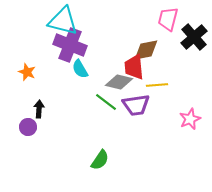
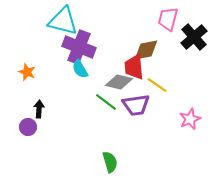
purple cross: moved 9 px right, 2 px down
yellow line: rotated 40 degrees clockwise
green semicircle: moved 10 px right, 2 px down; rotated 50 degrees counterclockwise
